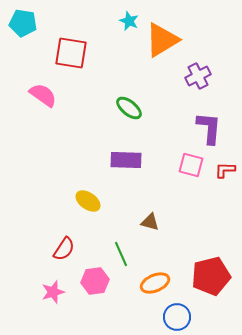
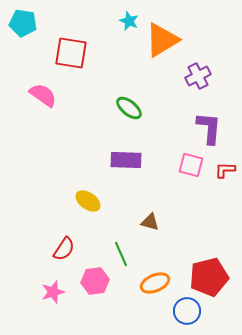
red pentagon: moved 2 px left, 1 px down
blue circle: moved 10 px right, 6 px up
